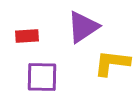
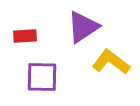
red rectangle: moved 2 px left
yellow L-shape: moved 1 px left, 1 px up; rotated 30 degrees clockwise
